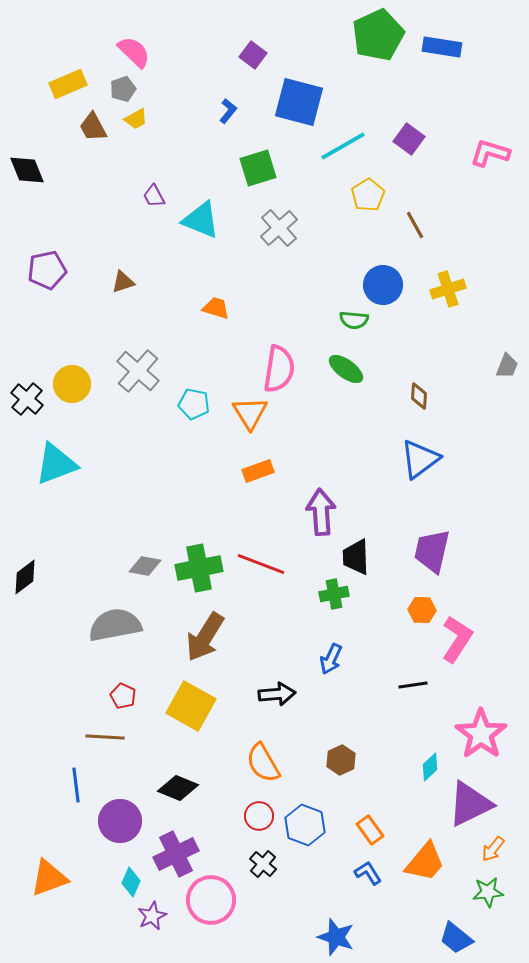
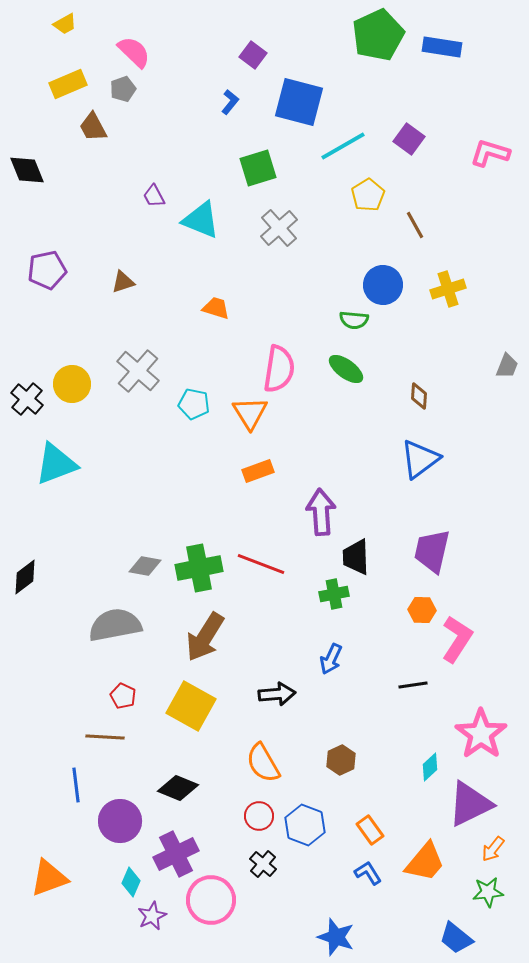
blue L-shape at (228, 111): moved 2 px right, 9 px up
yellow trapezoid at (136, 119): moved 71 px left, 95 px up
